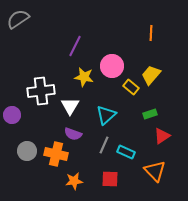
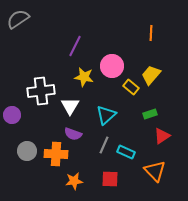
orange cross: rotated 10 degrees counterclockwise
